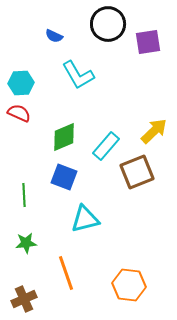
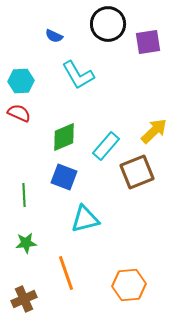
cyan hexagon: moved 2 px up
orange hexagon: rotated 12 degrees counterclockwise
